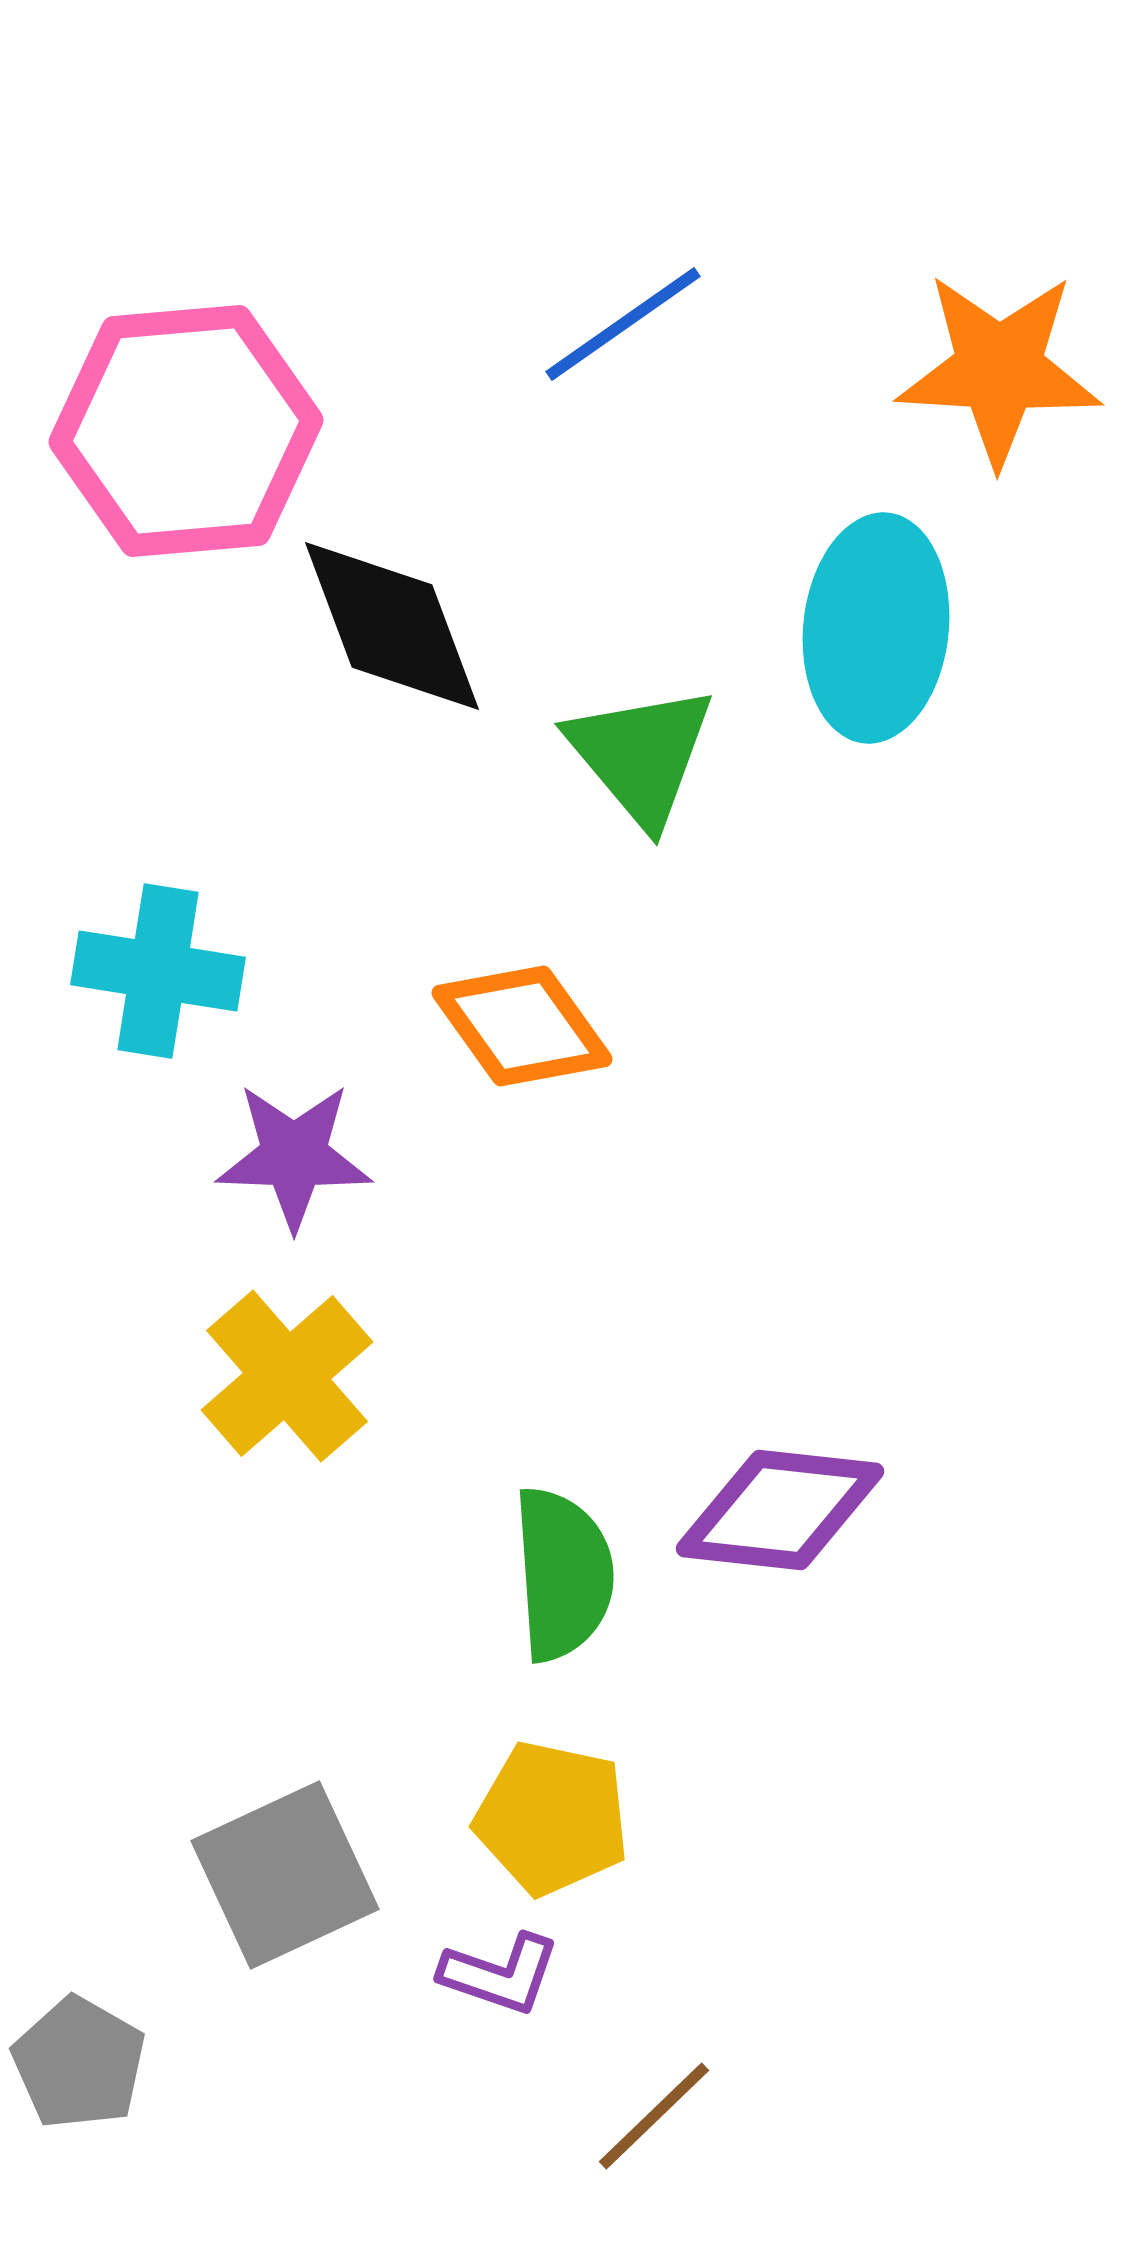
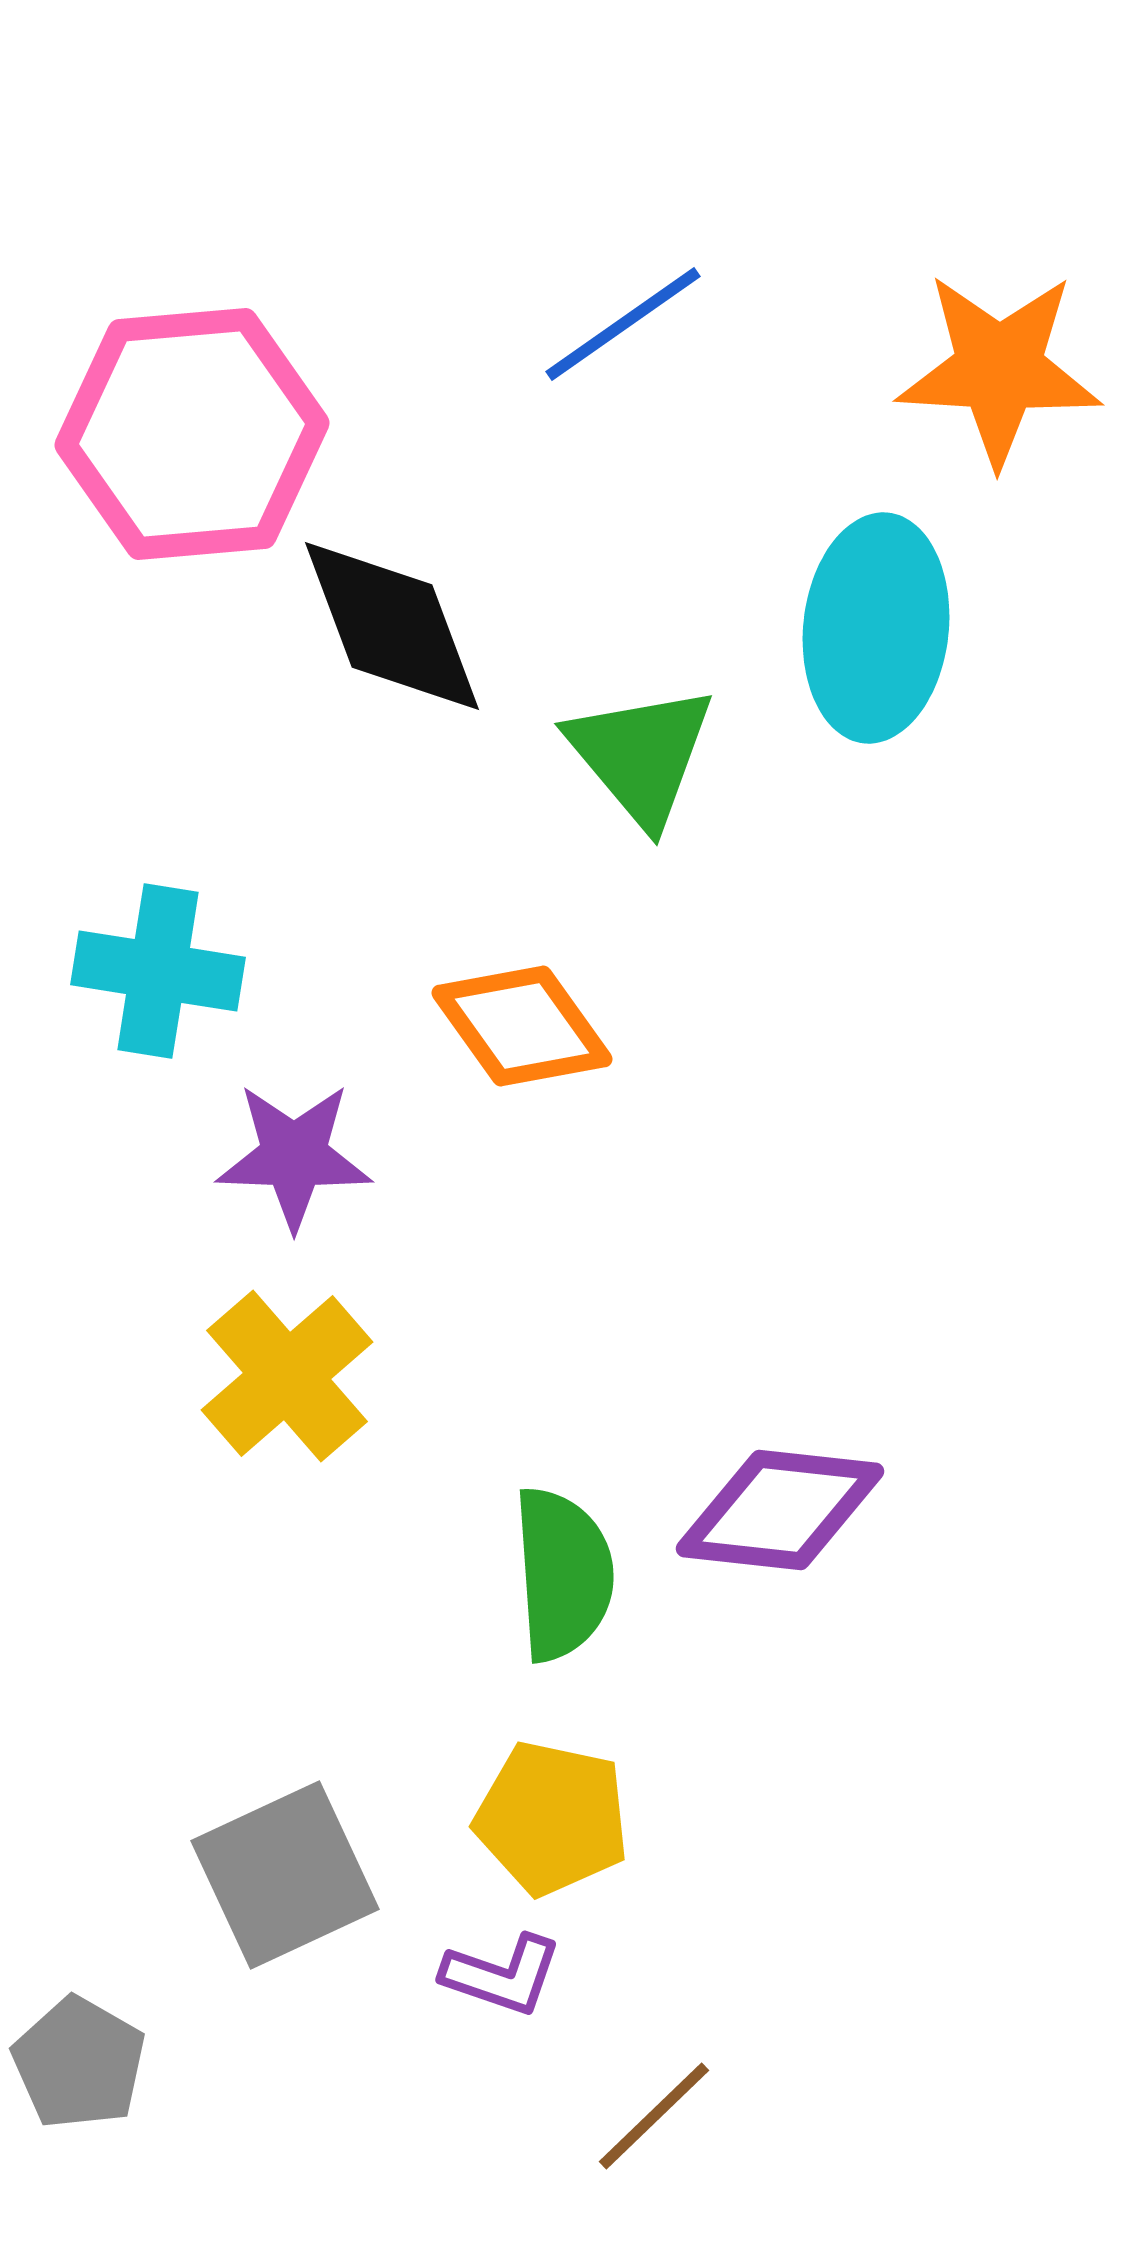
pink hexagon: moved 6 px right, 3 px down
purple L-shape: moved 2 px right, 1 px down
